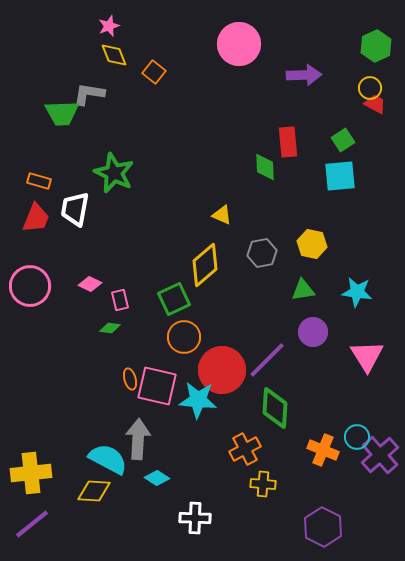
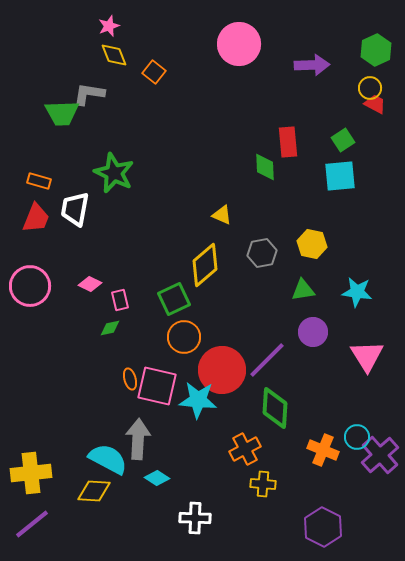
green hexagon at (376, 46): moved 4 px down
purple arrow at (304, 75): moved 8 px right, 10 px up
green diamond at (110, 328): rotated 20 degrees counterclockwise
